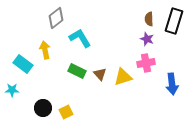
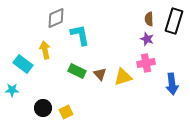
gray diamond: rotated 15 degrees clockwise
cyan L-shape: moved 3 px up; rotated 20 degrees clockwise
